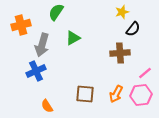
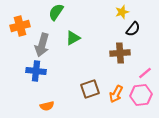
orange cross: moved 1 px left, 1 px down
blue cross: rotated 30 degrees clockwise
brown square: moved 5 px right, 5 px up; rotated 24 degrees counterclockwise
orange semicircle: rotated 72 degrees counterclockwise
